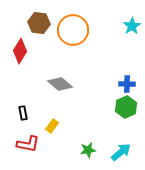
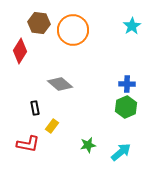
black rectangle: moved 12 px right, 5 px up
green star: moved 5 px up
